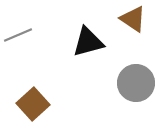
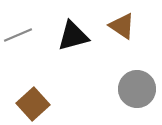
brown triangle: moved 11 px left, 7 px down
black triangle: moved 15 px left, 6 px up
gray circle: moved 1 px right, 6 px down
